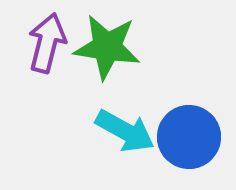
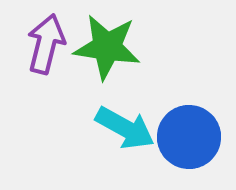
purple arrow: moved 1 px left, 1 px down
cyan arrow: moved 3 px up
